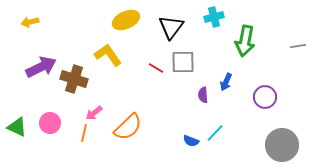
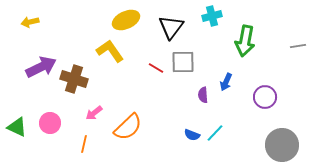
cyan cross: moved 2 px left, 1 px up
yellow L-shape: moved 2 px right, 4 px up
orange line: moved 11 px down
blue semicircle: moved 1 px right, 6 px up
